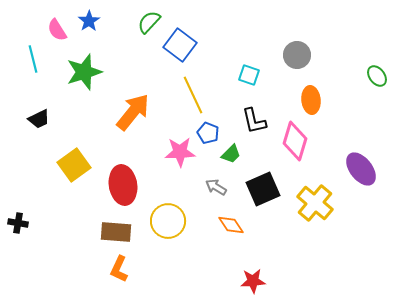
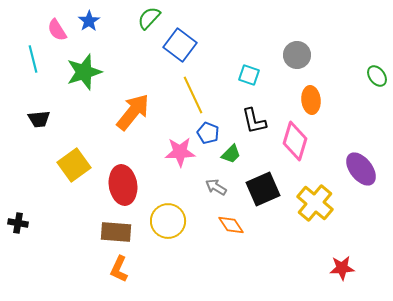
green semicircle: moved 4 px up
black trapezoid: rotated 20 degrees clockwise
red star: moved 89 px right, 13 px up
